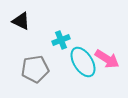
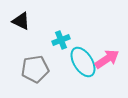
pink arrow: rotated 65 degrees counterclockwise
